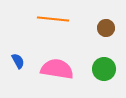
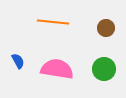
orange line: moved 3 px down
